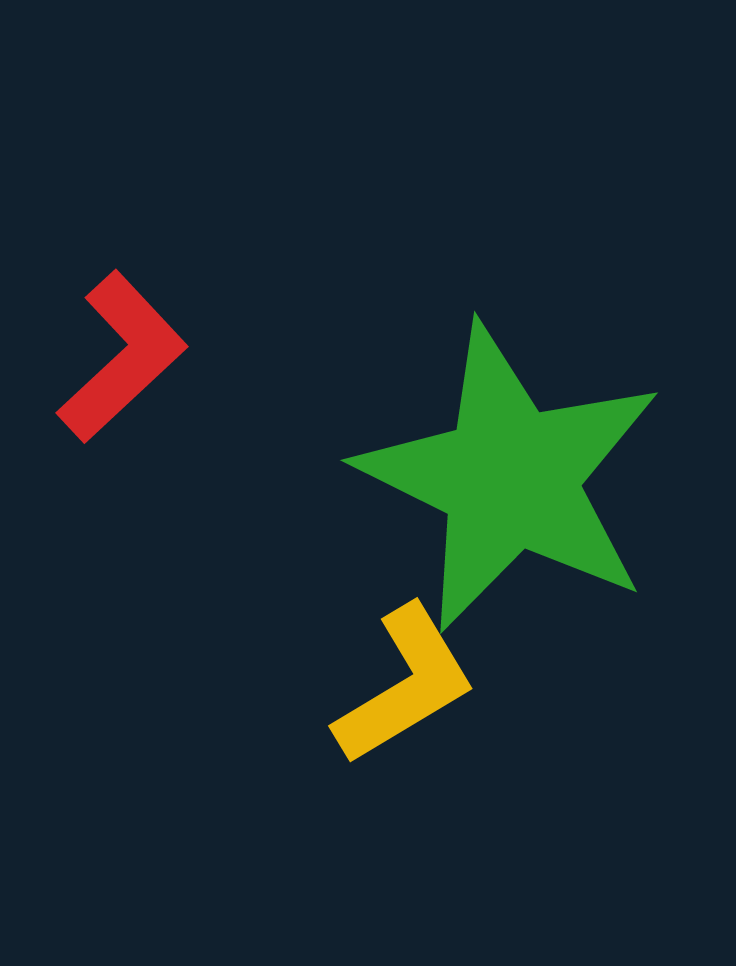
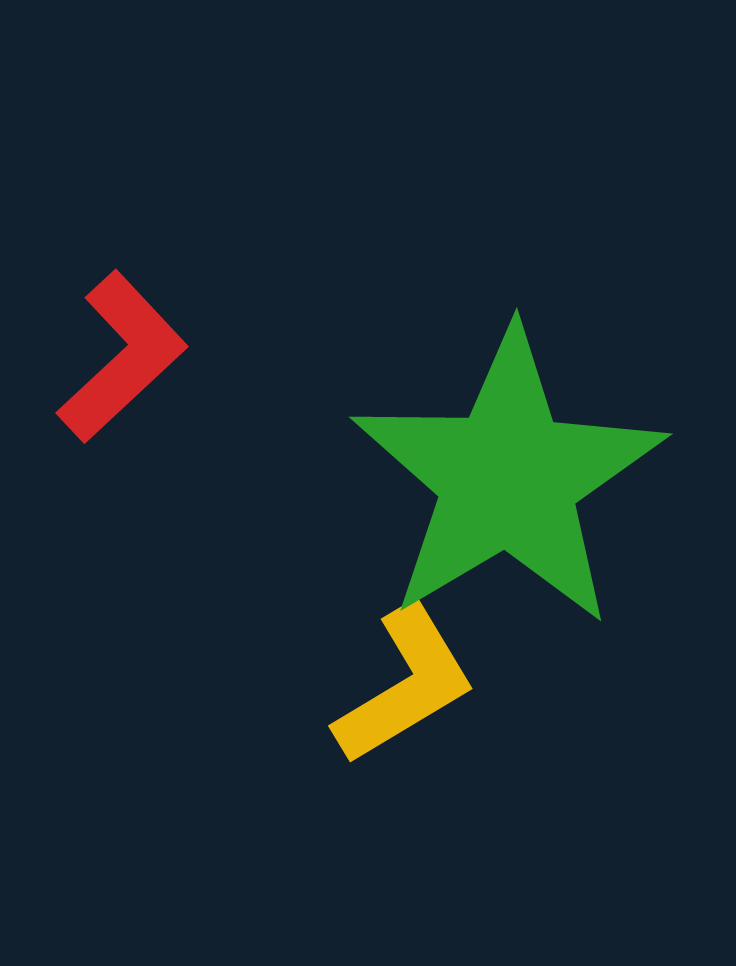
green star: moved 2 px left; rotated 15 degrees clockwise
